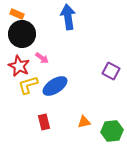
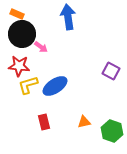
pink arrow: moved 1 px left, 11 px up
red star: rotated 20 degrees counterclockwise
green hexagon: rotated 25 degrees clockwise
